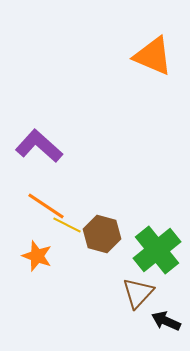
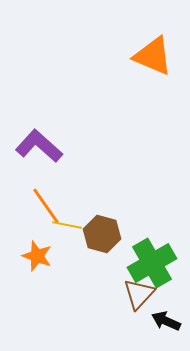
orange line: rotated 21 degrees clockwise
yellow line: rotated 16 degrees counterclockwise
green cross: moved 5 px left, 13 px down; rotated 9 degrees clockwise
brown triangle: moved 1 px right, 1 px down
